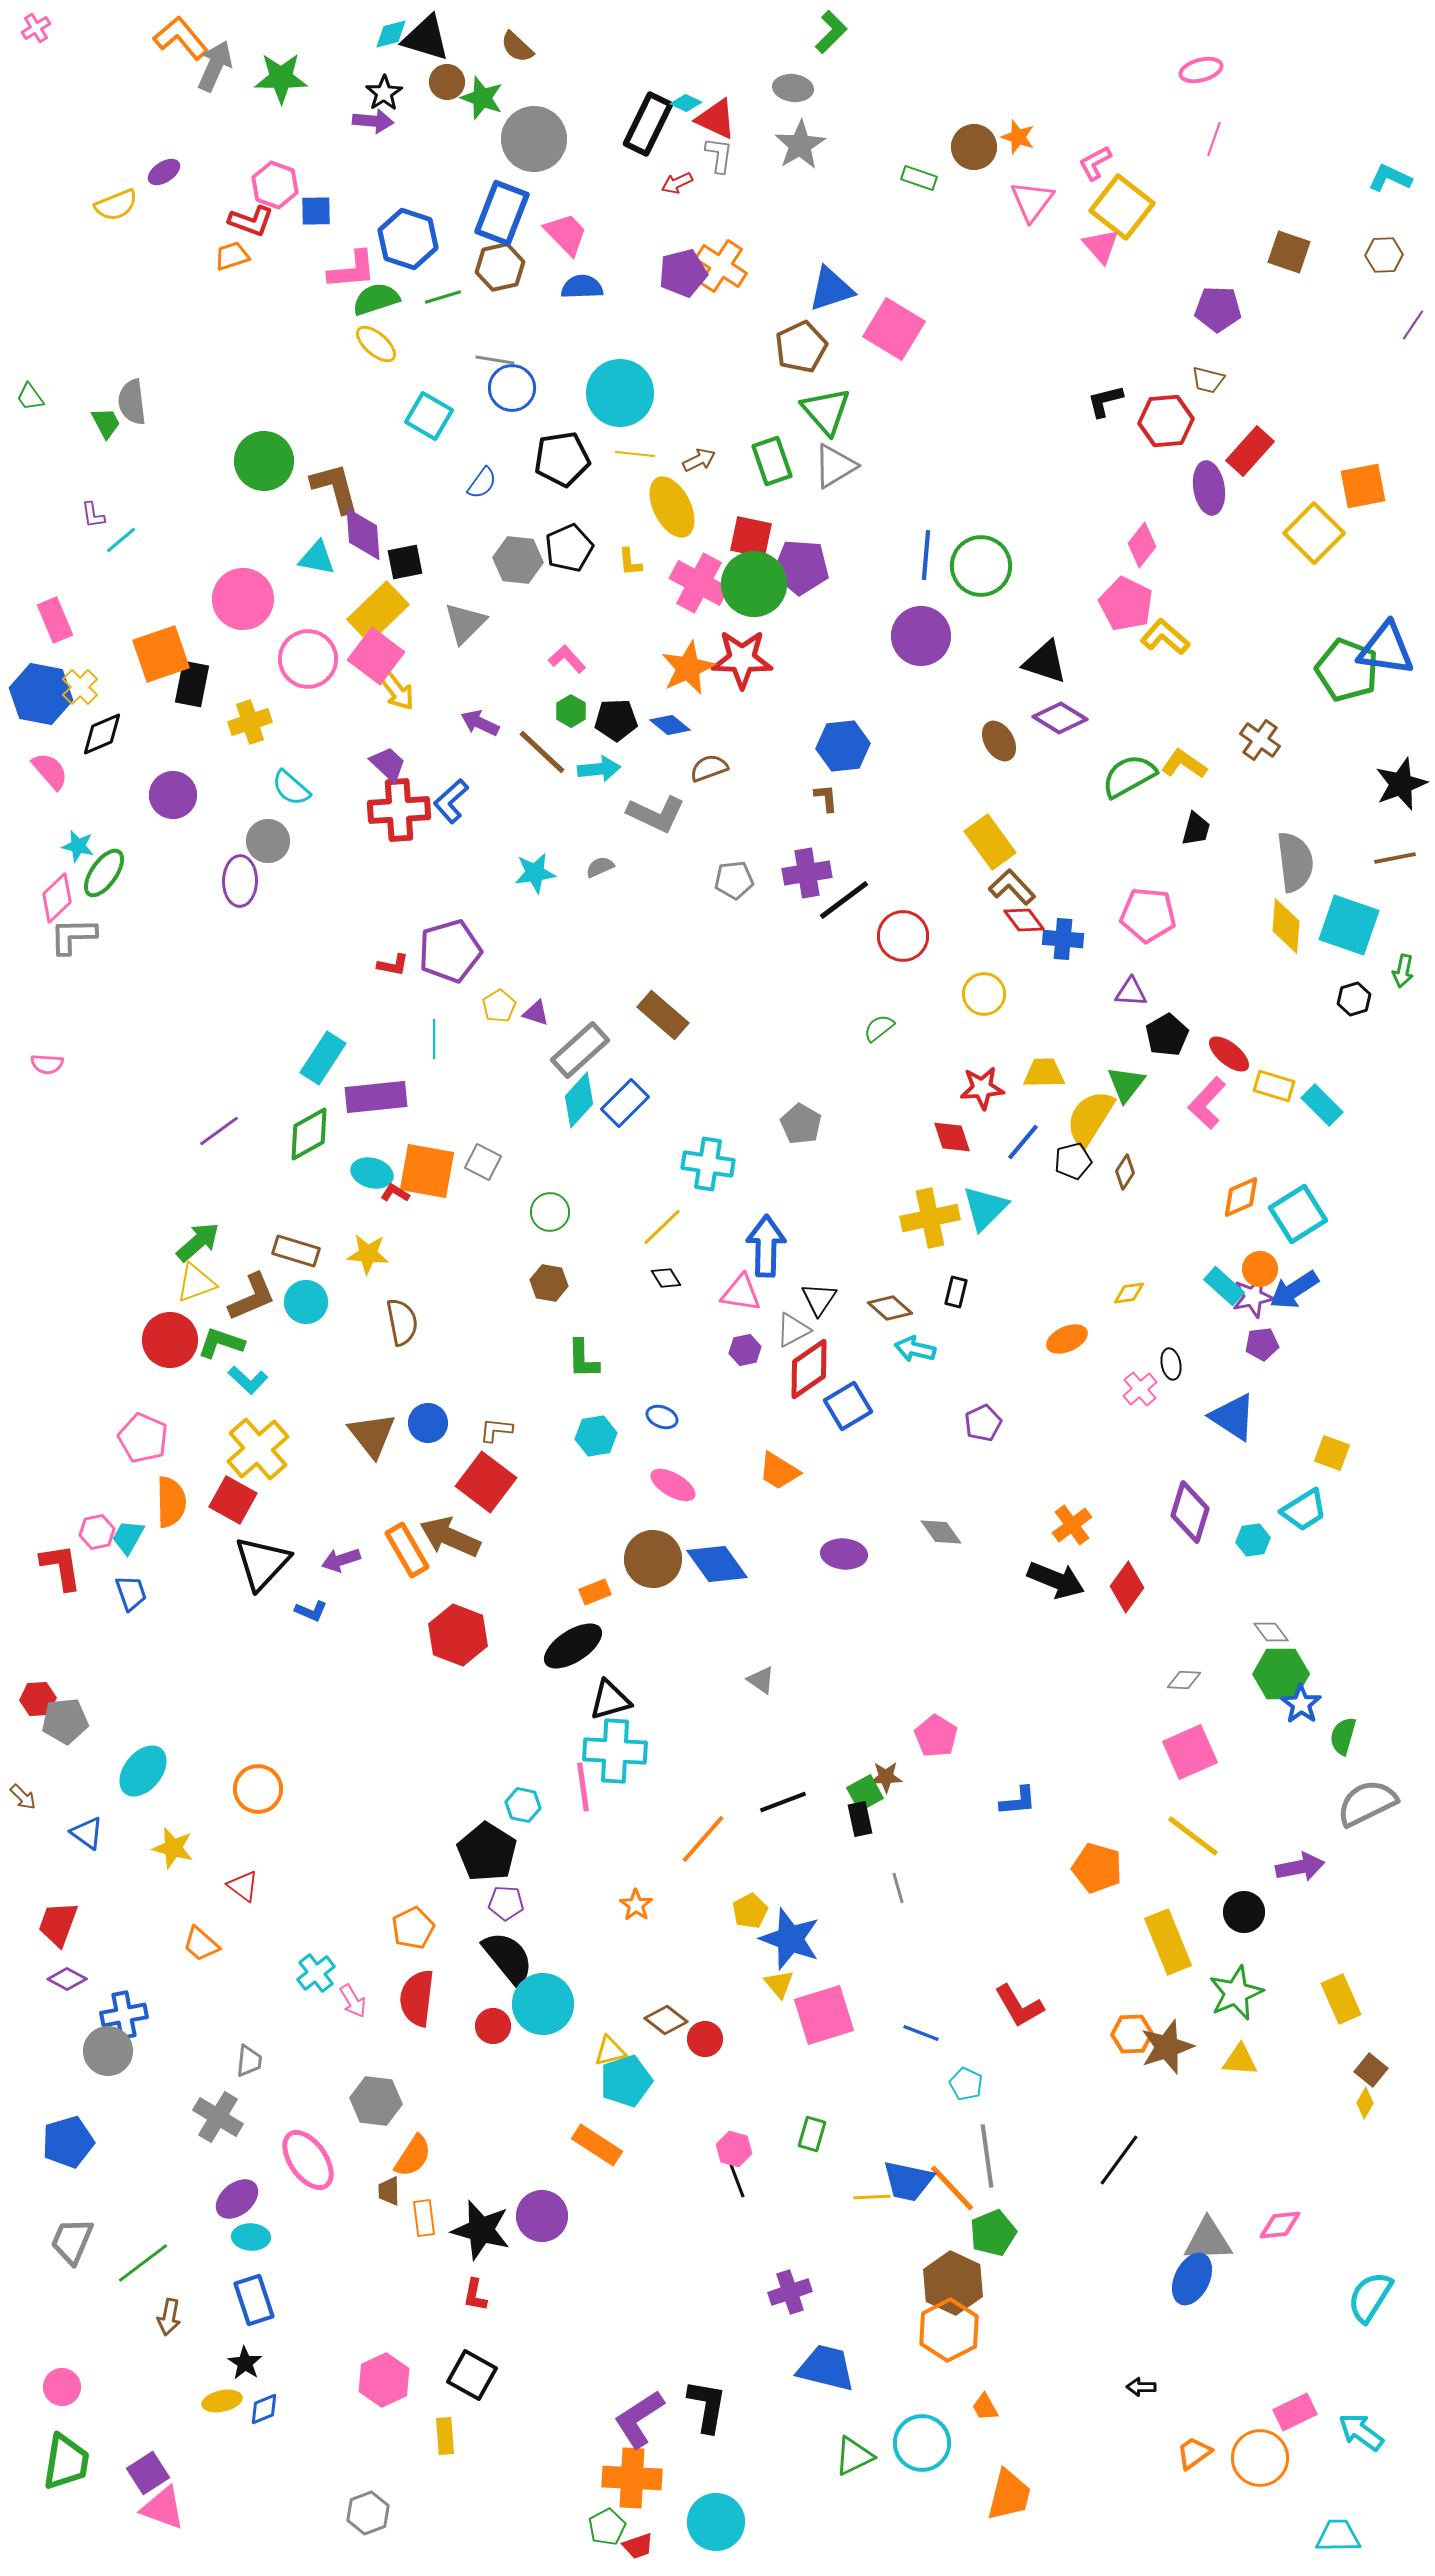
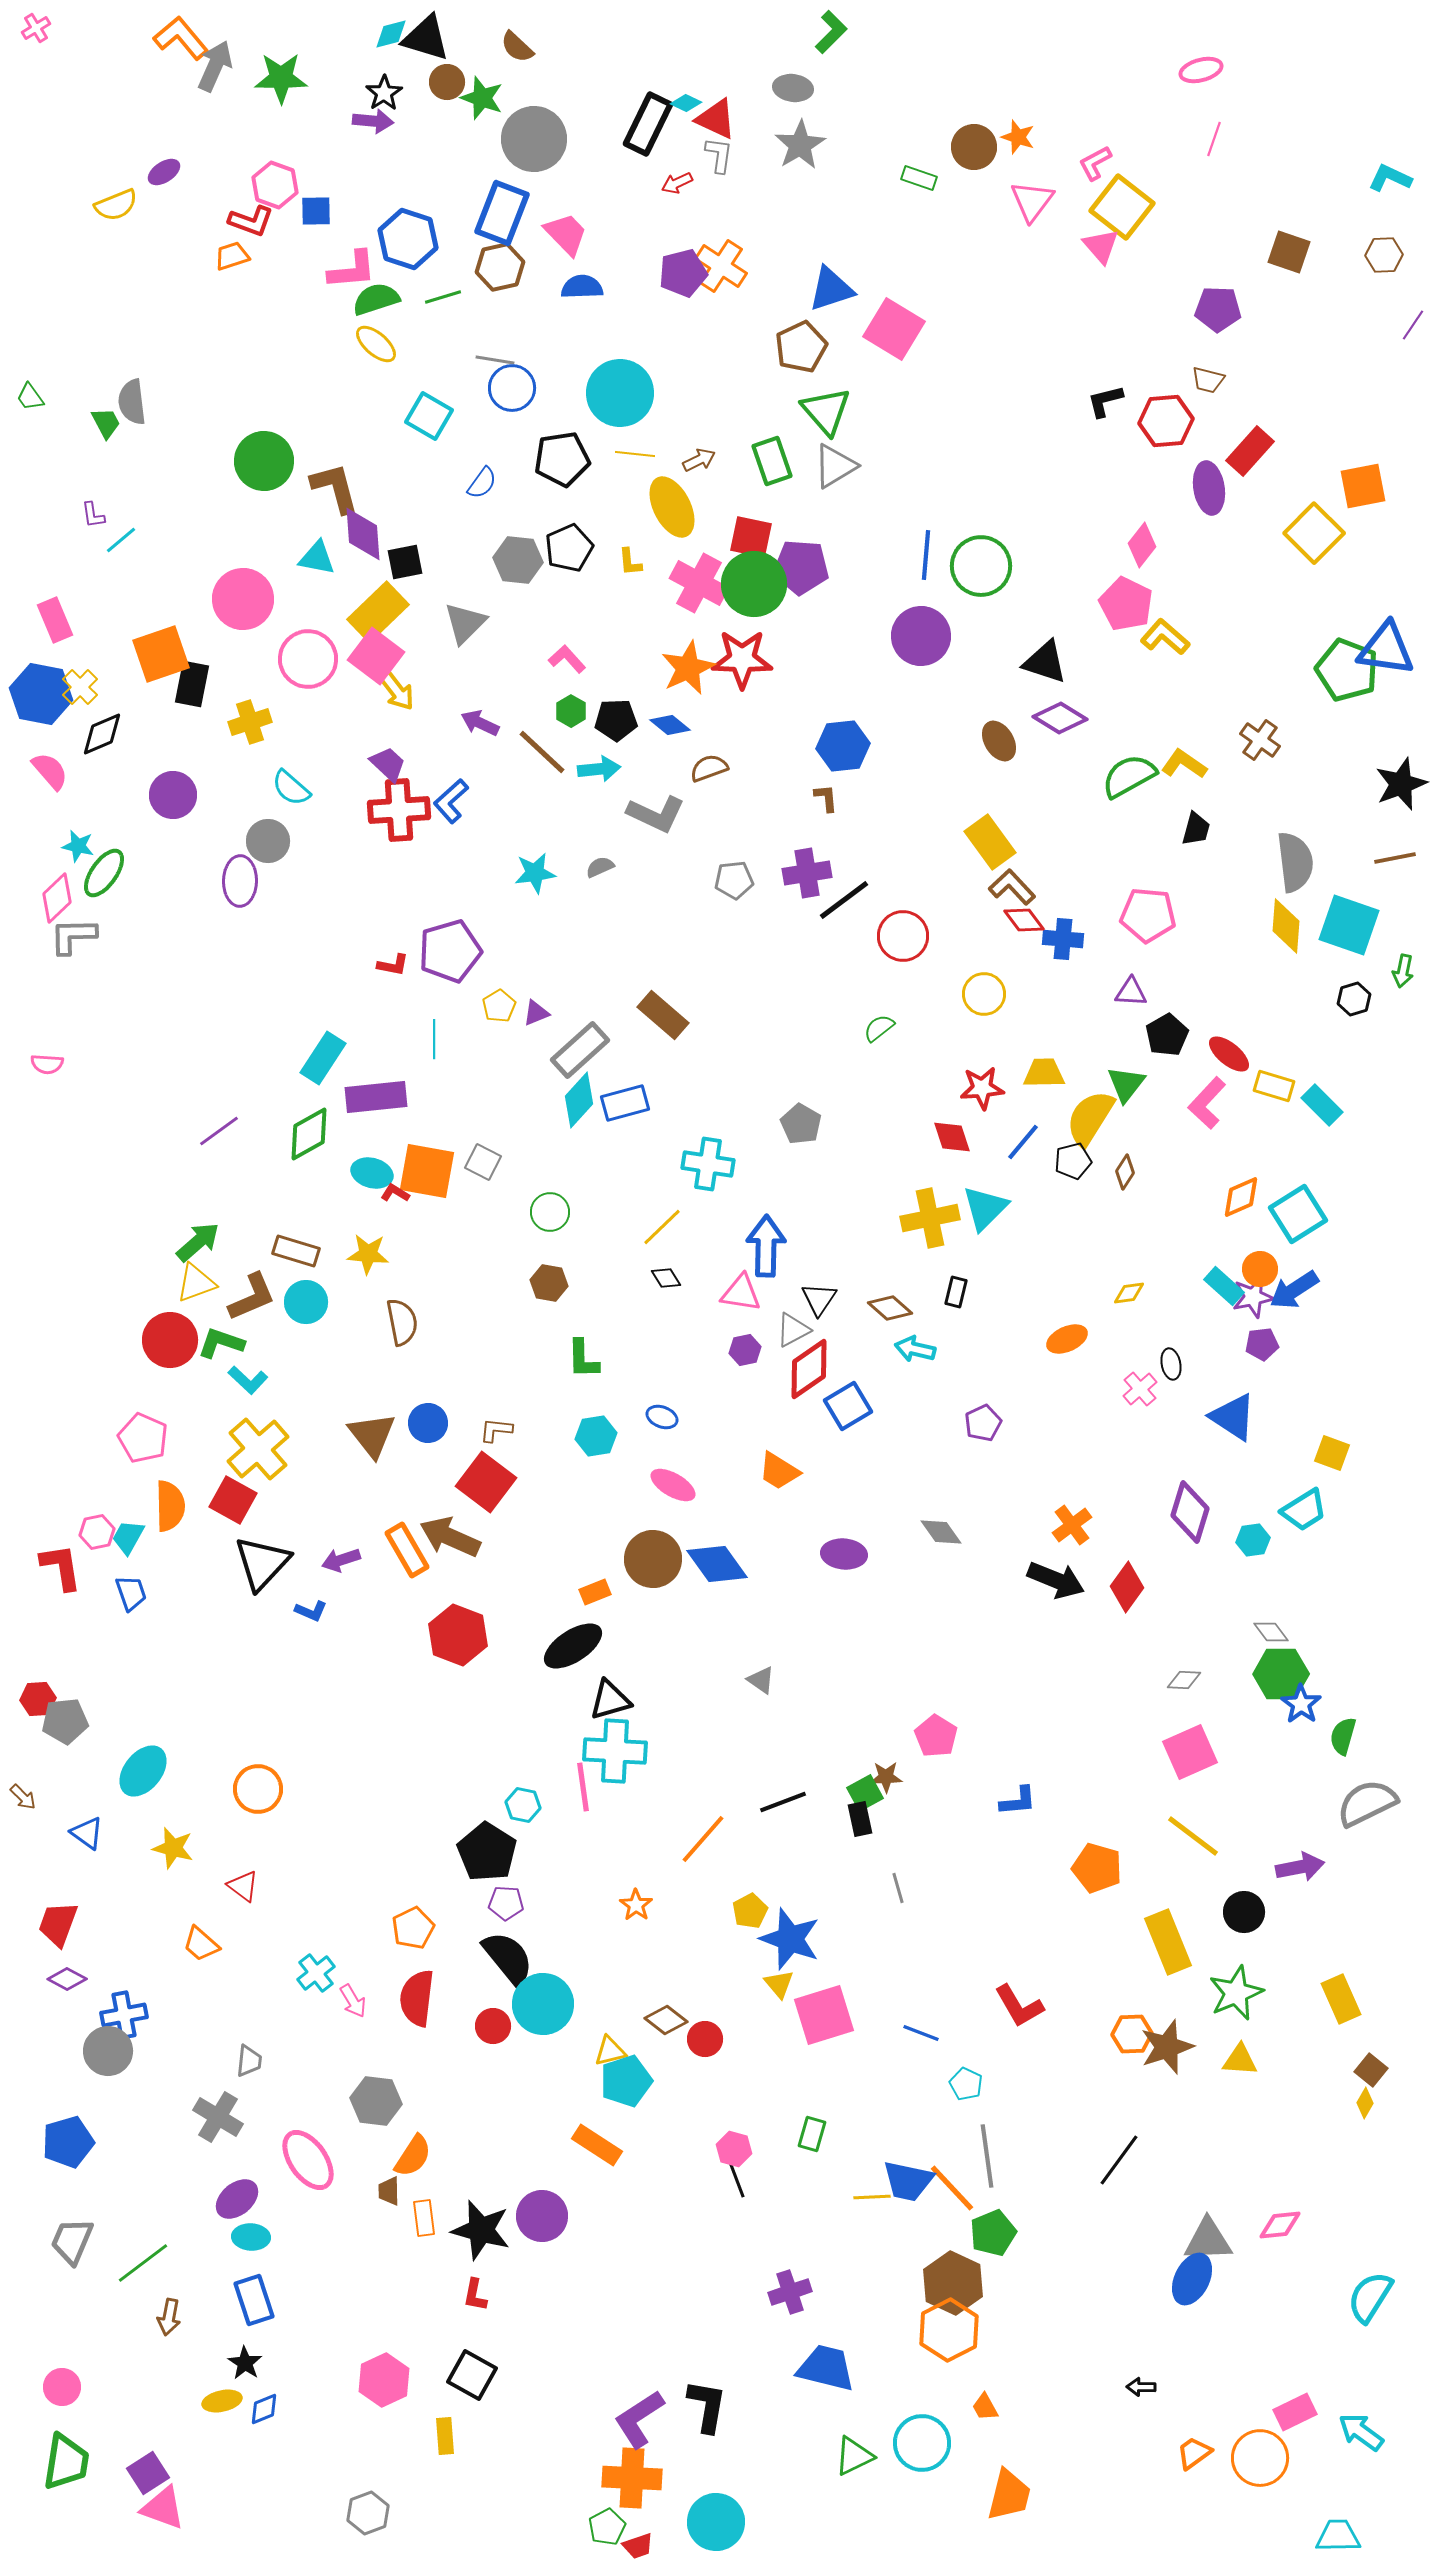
purple triangle at (536, 1013): rotated 40 degrees counterclockwise
blue rectangle at (625, 1103): rotated 30 degrees clockwise
orange semicircle at (171, 1502): moved 1 px left, 4 px down
